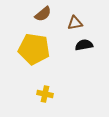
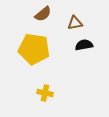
yellow cross: moved 1 px up
